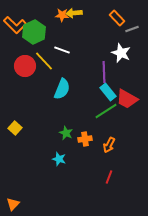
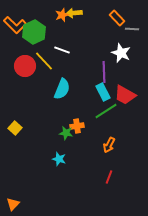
orange star: rotated 24 degrees counterclockwise
gray line: rotated 24 degrees clockwise
cyan rectangle: moved 5 px left; rotated 12 degrees clockwise
red trapezoid: moved 2 px left, 4 px up
green star: rotated 16 degrees counterclockwise
orange cross: moved 8 px left, 13 px up
